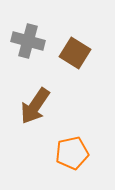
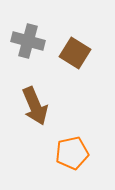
brown arrow: rotated 57 degrees counterclockwise
